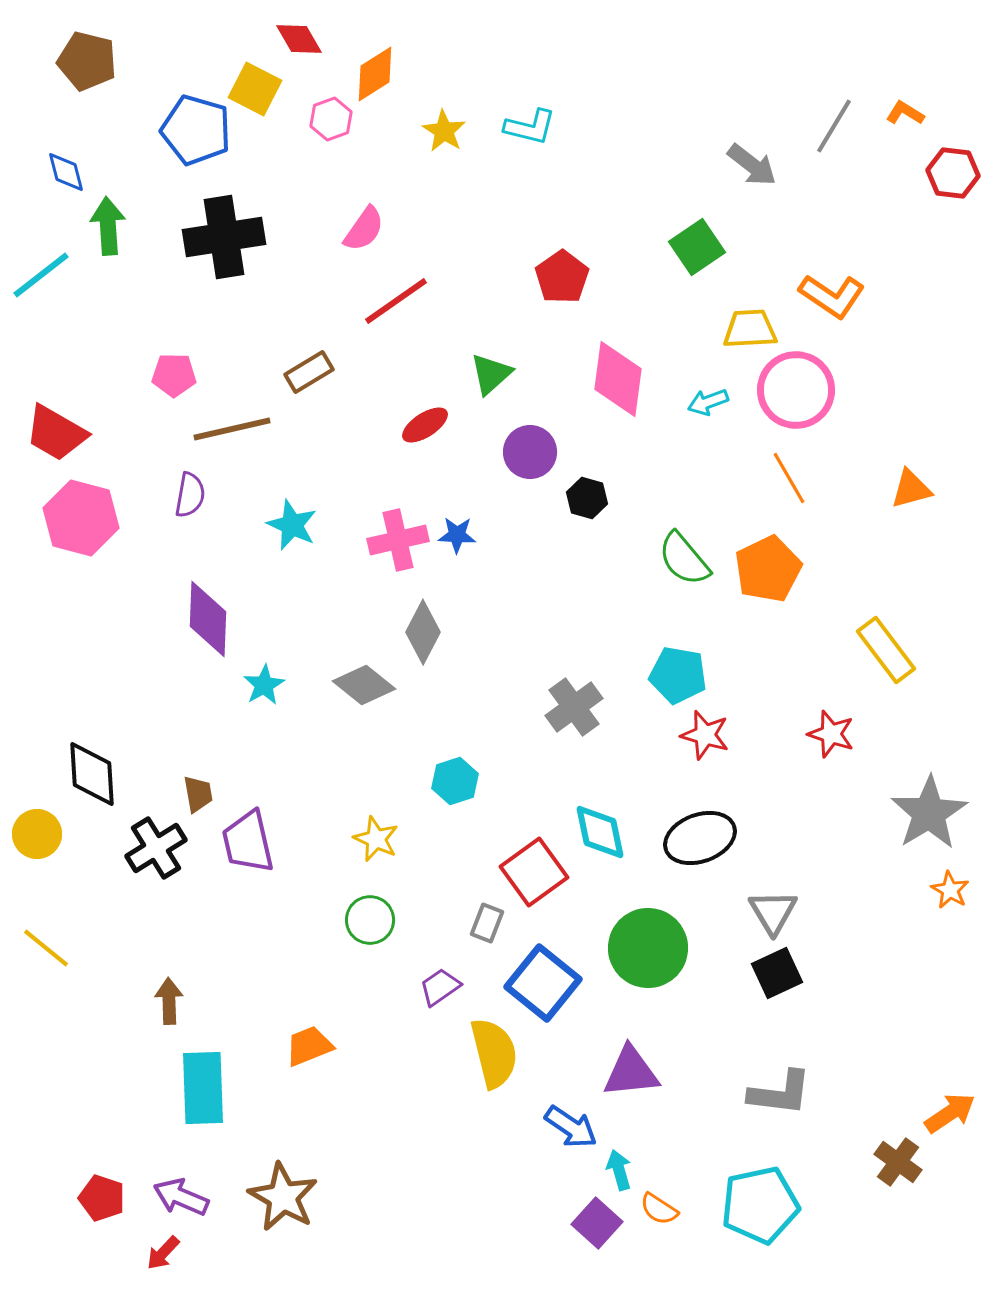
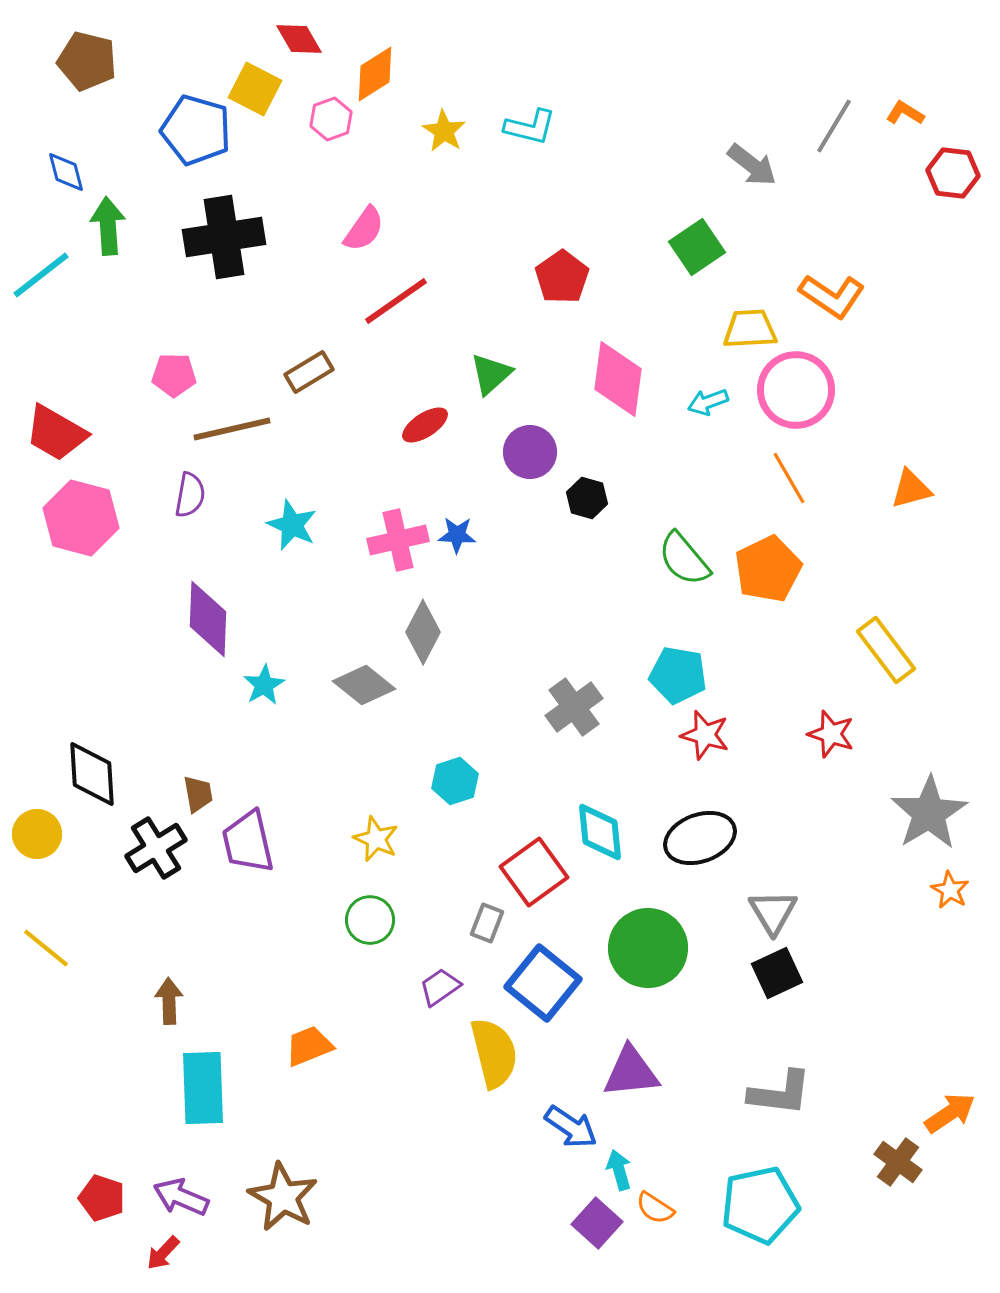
cyan diamond at (600, 832): rotated 6 degrees clockwise
orange semicircle at (659, 1209): moved 4 px left, 1 px up
